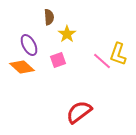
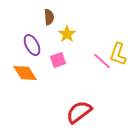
purple ellipse: moved 3 px right
orange diamond: moved 3 px right, 6 px down; rotated 15 degrees clockwise
